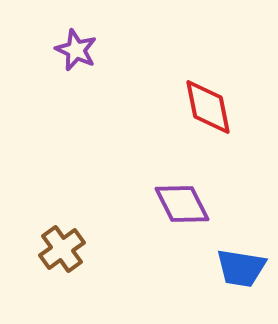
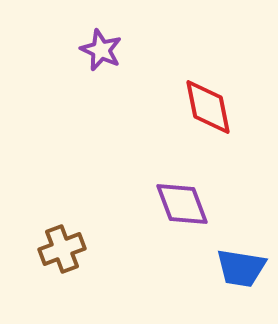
purple star: moved 25 px right
purple diamond: rotated 6 degrees clockwise
brown cross: rotated 15 degrees clockwise
